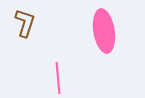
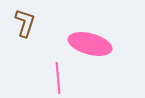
pink ellipse: moved 14 px left, 13 px down; rotated 66 degrees counterclockwise
